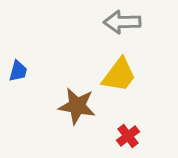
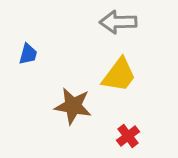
gray arrow: moved 4 px left
blue trapezoid: moved 10 px right, 17 px up
brown star: moved 4 px left
